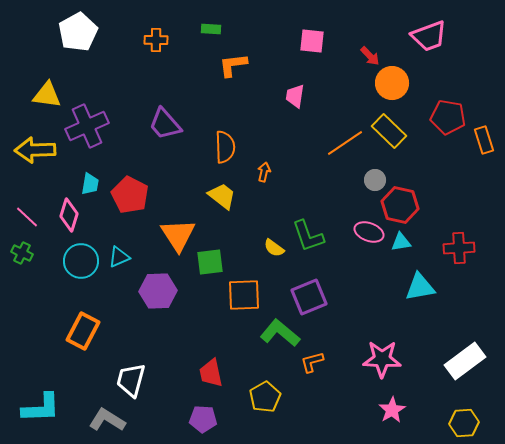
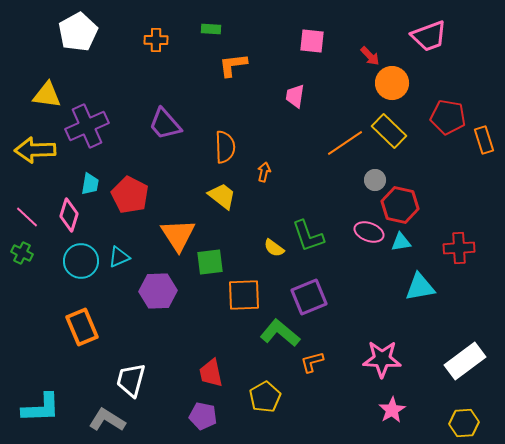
orange rectangle at (83, 331): moved 1 px left, 4 px up; rotated 51 degrees counterclockwise
purple pentagon at (203, 419): moved 3 px up; rotated 8 degrees clockwise
